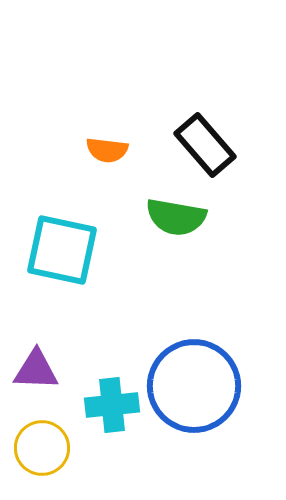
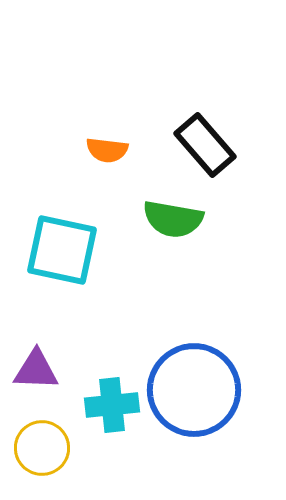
green semicircle: moved 3 px left, 2 px down
blue circle: moved 4 px down
